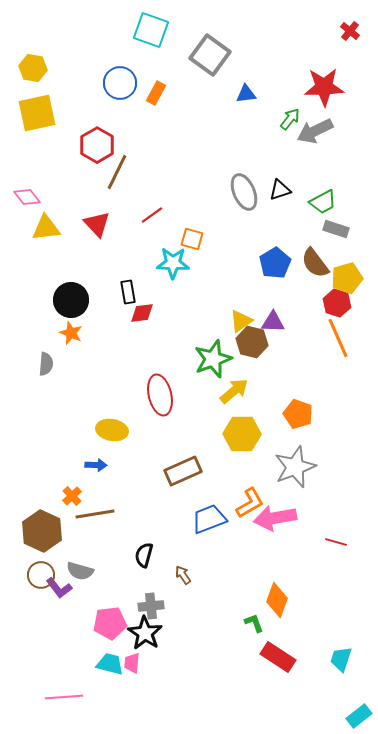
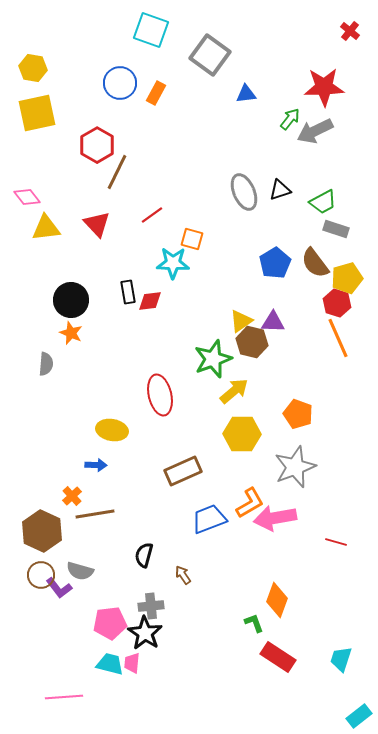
red diamond at (142, 313): moved 8 px right, 12 px up
